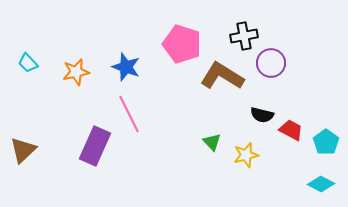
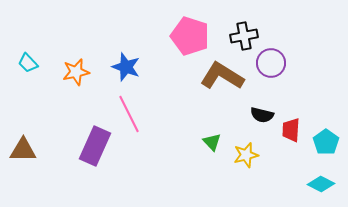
pink pentagon: moved 8 px right, 8 px up
red trapezoid: rotated 115 degrees counterclockwise
brown triangle: rotated 44 degrees clockwise
